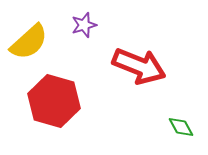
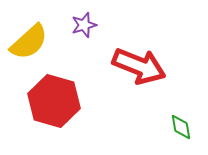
green diamond: rotated 20 degrees clockwise
